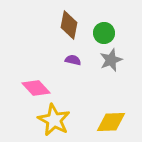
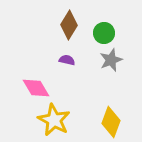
brown diamond: rotated 20 degrees clockwise
purple semicircle: moved 6 px left
pink diamond: rotated 12 degrees clockwise
yellow diamond: rotated 68 degrees counterclockwise
